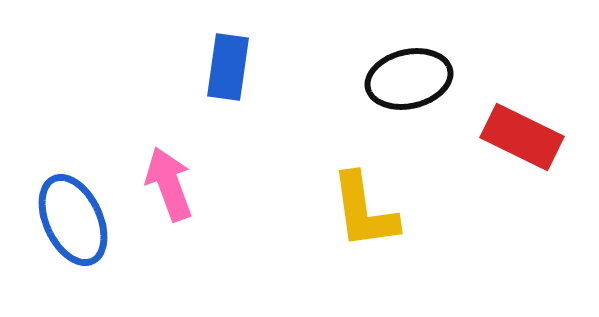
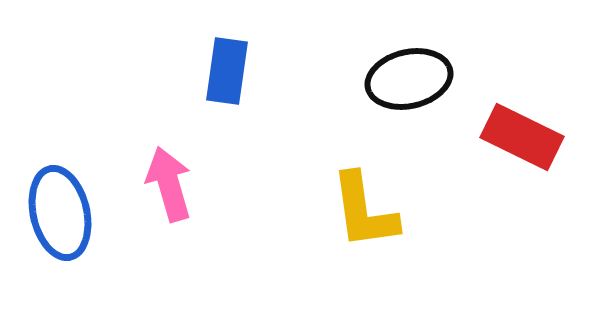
blue rectangle: moved 1 px left, 4 px down
pink arrow: rotated 4 degrees clockwise
blue ellipse: moved 13 px left, 7 px up; rotated 12 degrees clockwise
